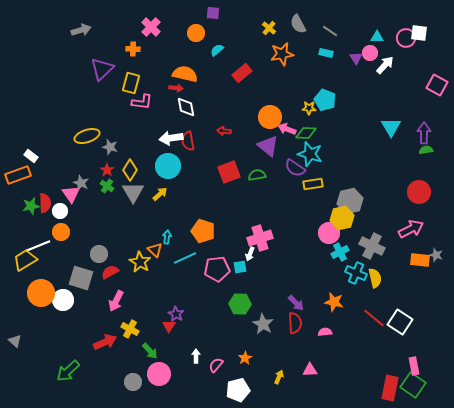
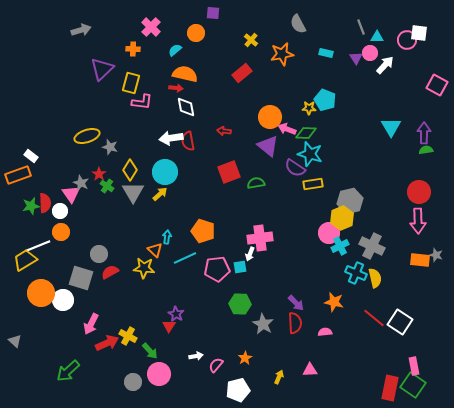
yellow cross at (269, 28): moved 18 px left, 12 px down
gray line at (330, 31): moved 31 px right, 4 px up; rotated 35 degrees clockwise
pink circle at (406, 38): moved 1 px right, 2 px down
cyan semicircle at (217, 50): moved 42 px left
cyan circle at (168, 166): moved 3 px left, 6 px down
red star at (107, 170): moved 8 px left, 4 px down
green semicircle at (257, 175): moved 1 px left, 8 px down
yellow hexagon at (342, 218): rotated 10 degrees counterclockwise
pink arrow at (411, 229): moved 7 px right, 8 px up; rotated 115 degrees clockwise
pink cross at (260, 238): rotated 10 degrees clockwise
cyan cross at (340, 252): moved 6 px up
yellow star at (140, 262): moved 4 px right, 6 px down; rotated 25 degrees counterclockwise
pink arrow at (116, 301): moved 25 px left, 23 px down
yellow cross at (130, 329): moved 2 px left, 7 px down
red arrow at (105, 342): moved 2 px right, 1 px down
white arrow at (196, 356): rotated 80 degrees clockwise
